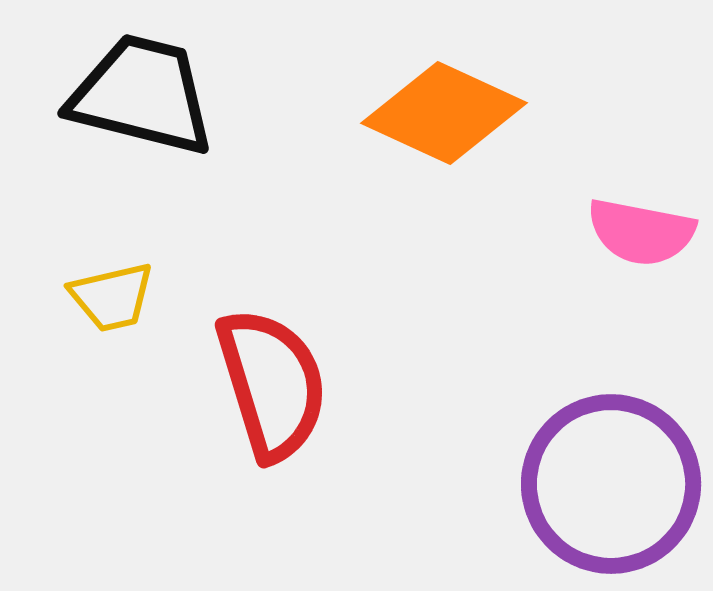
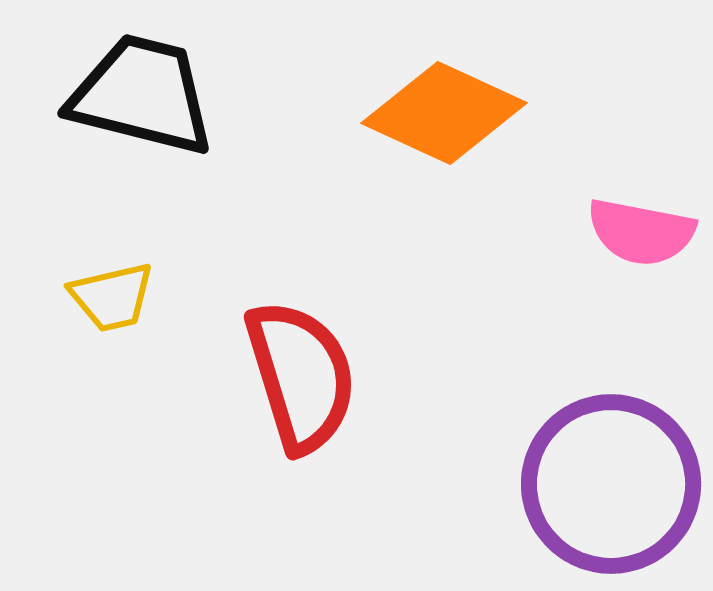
red semicircle: moved 29 px right, 8 px up
